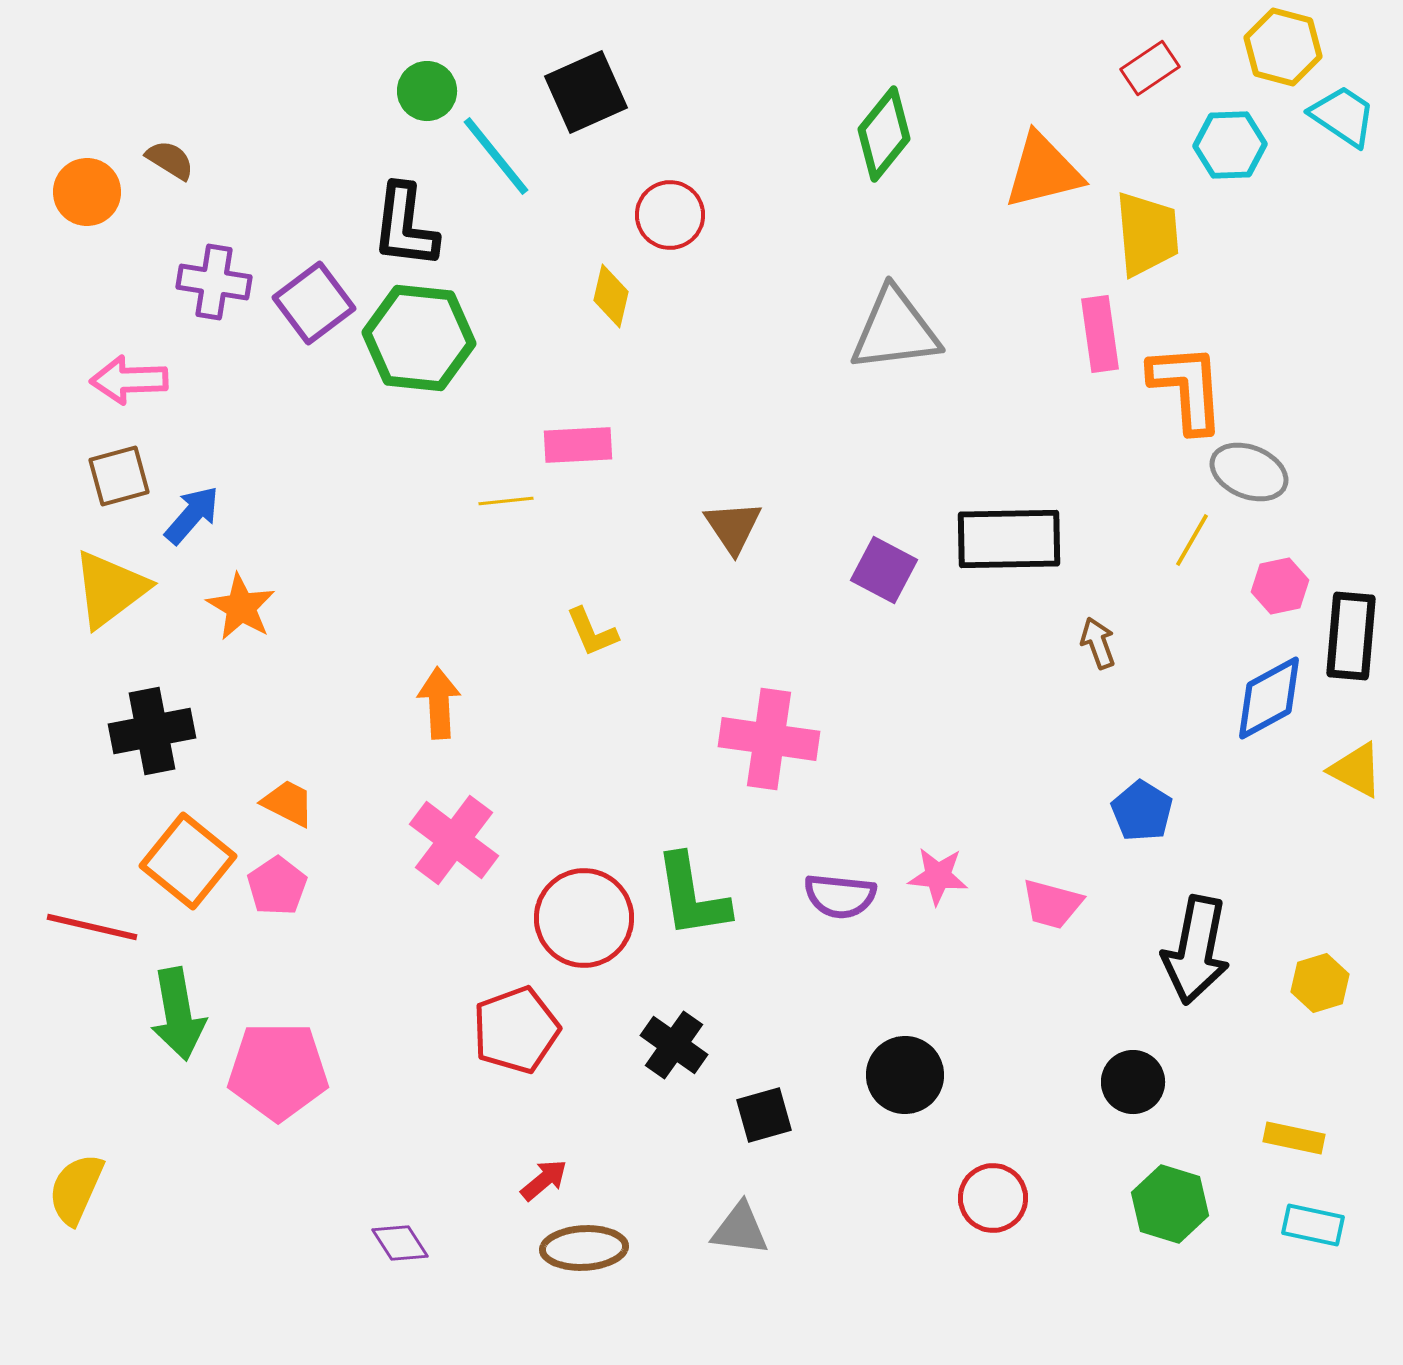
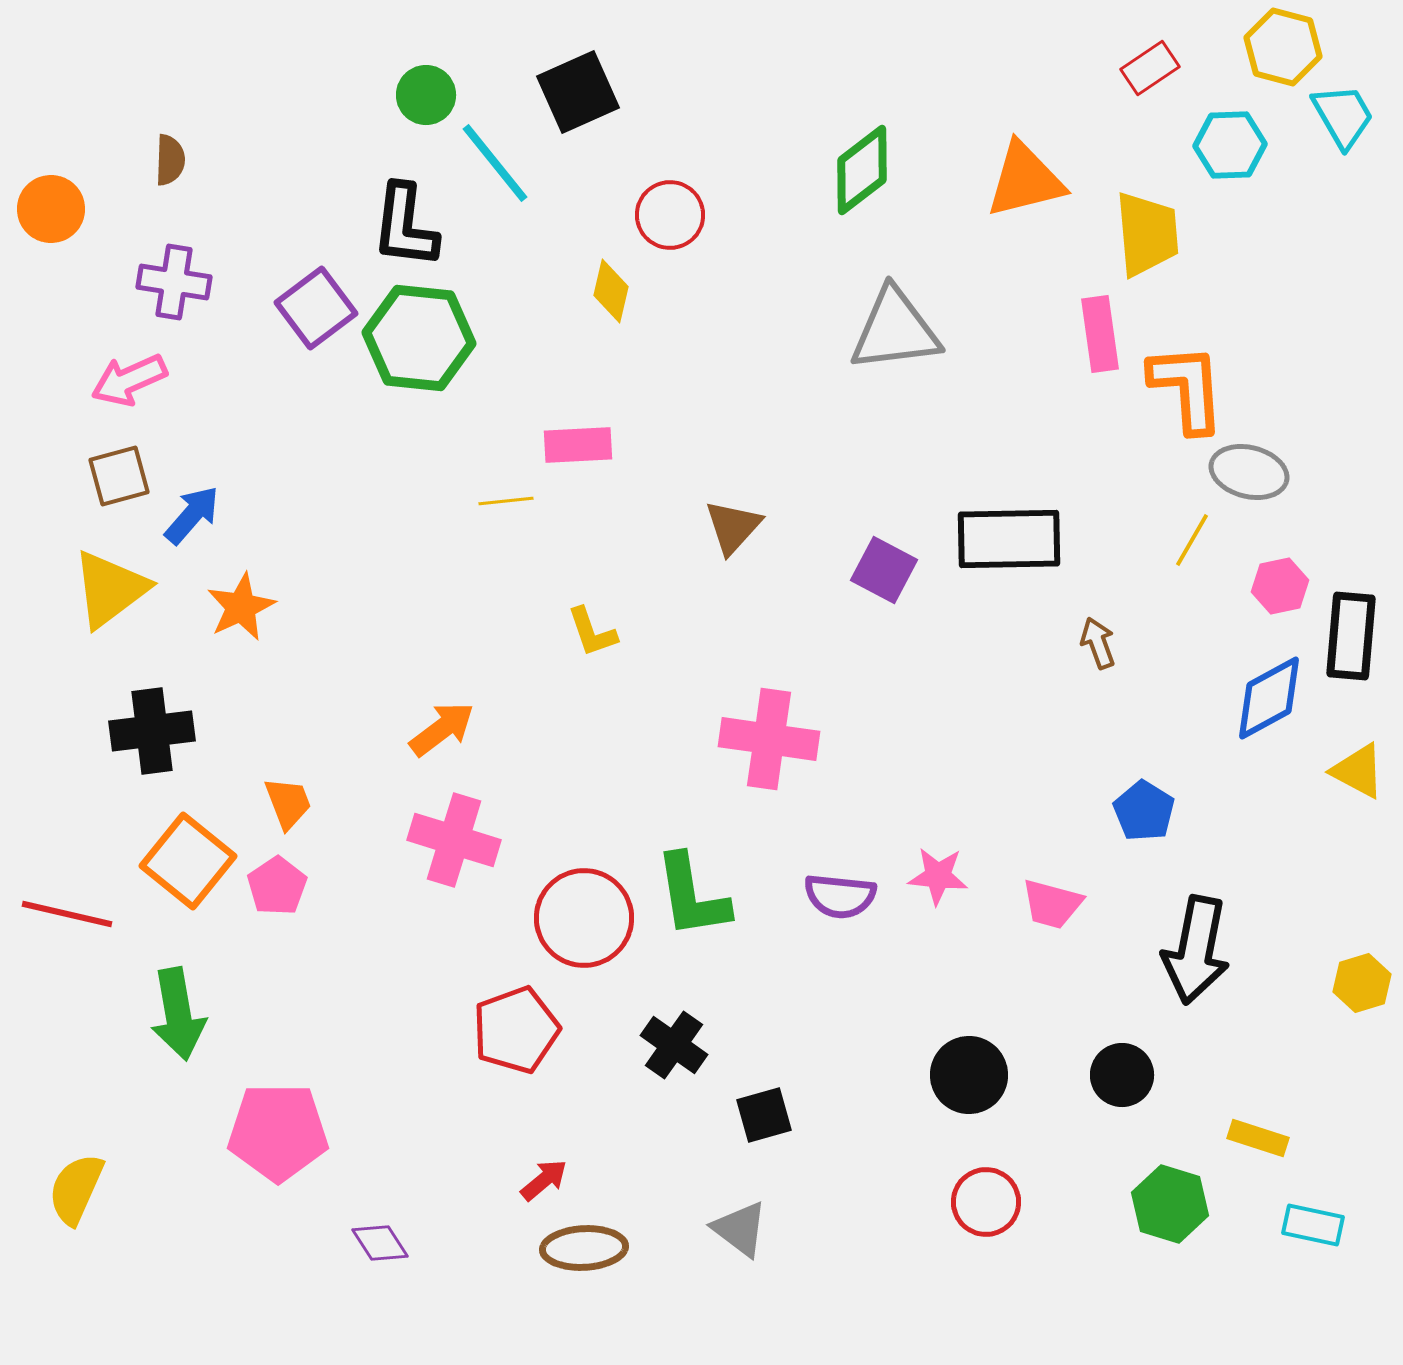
green circle at (427, 91): moved 1 px left, 4 px down
black square at (586, 92): moved 8 px left
cyan trapezoid at (1343, 116): rotated 26 degrees clockwise
green diamond at (884, 134): moved 22 px left, 36 px down; rotated 14 degrees clockwise
cyan line at (496, 156): moved 1 px left, 7 px down
brown semicircle at (170, 160): rotated 60 degrees clockwise
orange triangle at (1043, 171): moved 18 px left, 9 px down
orange circle at (87, 192): moved 36 px left, 17 px down
purple cross at (214, 282): moved 40 px left
yellow diamond at (611, 296): moved 5 px up
purple square at (314, 303): moved 2 px right, 5 px down
pink arrow at (129, 380): rotated 22 degrees counterclockwise
gray ellipse at (1249, 472): rotated 8 degrees counterclockwise
brown triangle at (733, 527): rotated 16 degrees clockwise
orange star at (241, 607): rotated 16 degrees clockwise
yellow L-shape at (592, 632): rotated 4 degrees clockwise
orange arrow at (439, 703): moved 3 px right, 26 px down; rotated 56 degrees clockwise
black cross at (152, 731): rotated 4 degrees clockwise
yellow triangle at (1356, 770): moved 2 px right, 1 px down
orange trapezoid at (288, 803): rotated 42 degrees clockwise
blue pentagon at (1142, 811): moved 2 px right
pink cross at (454, 840): rotated 20 degrees counterclockwise
red line at (92, 927): moved 25 px left, 13 px up
yellow hexagon at (1320, 983): moved 42 px right
pink pentagon at (278, 1071): moved 61 px down
black circle at (905, 1075): moved 64 px right
black circle at (1133, 1082): moved 11 px left, 7 px up
yellow rectangle at (1294, 1138): moved 36 px left; rotated 6 degrees clockwise
red circle at (993, 1198): moved 7 px left, 4 px down
gray triangle at (740, 1229): rotated 30 degrees clockwise
purple diamond at (400, 1243): moved 20 px left
